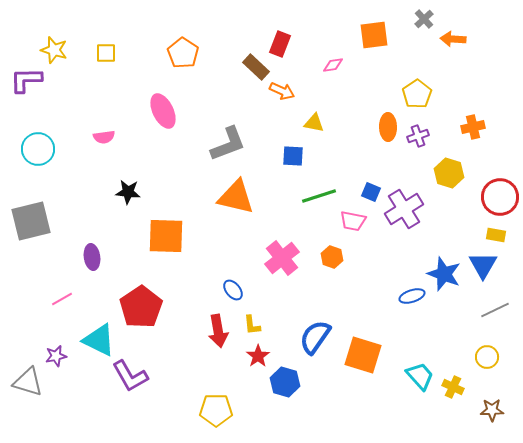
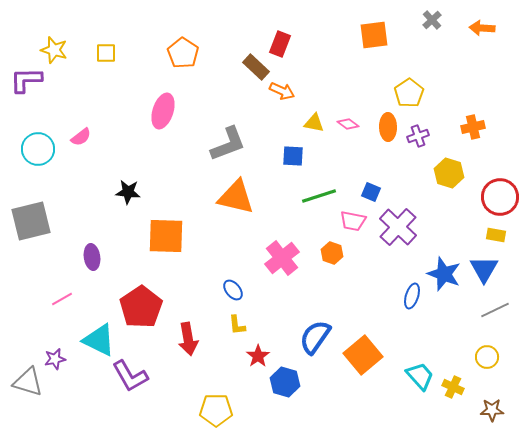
gray cross at (424, 19): moved 8 px right, 1 px down
orange arrow at (453, 39): moved 29 px right, 11 px up
pink diamond at (333, 65): moved 15 px right, 59 px down; rotated 45 degrees clockwise
yellow pentagon at (417, 94): moved 8 px left, 1 px up
pink ellipse at (163, 111): rotated 44 degrees clockwise
pink semicircle at (104, 137): moved 23 px left; rotated 30 degrees counterclockwise
purple cross at (404, 209): moved 6 px left, 18 px down; rotated 15 degrees counterclockwise
orange hexagon at (332, 257): moved 4 px up
blue triangle at (483, 265): moved 1 px right, 4 px down
blue ellipse at (412, 296): rotated 55 degrees counterclockwise
yellow L-shape at (252, 325): moved 15 px left
red arrow at (218, 331): moved 30 px left, 8 px down
orange square at (363, 355): rotated 33 degrees clockwise
purple star at (56, 356): moved 1 px left, 3 px down
